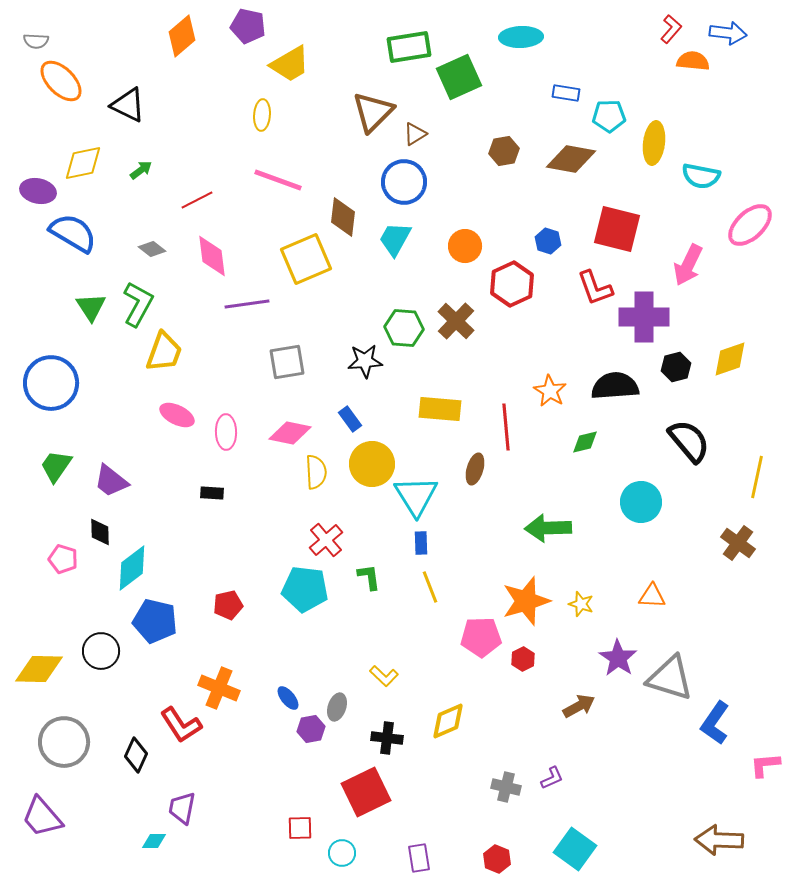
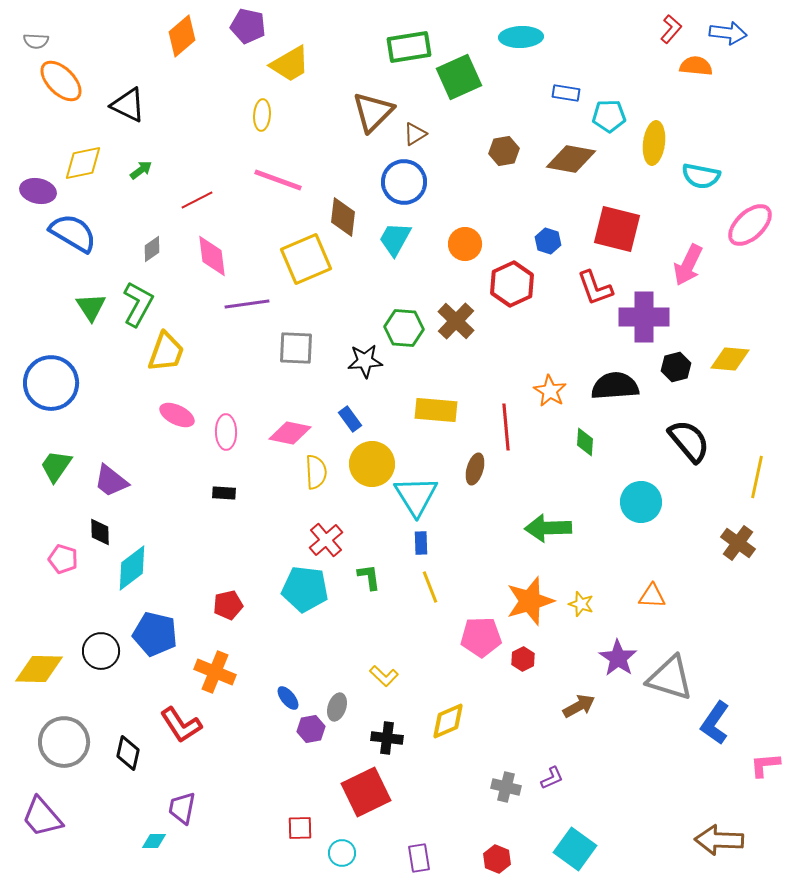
orange semicircle at (693, 61): moved 3 px right, 5 px down
orange circle at (465, 246): moved 2 px up
gray diamond at (152, 249): rotated 72 degrees counterclockwise
yellow trapezoid at (164, 352): moved 2 px right
yellow diamond at (730, 359): rotated 24 degrees clockwise
gray square at (287, 362): moved 9 px right, 14 px up; rotated 12 degrees clockwise
yellow rectangle at (440, 409): moved 4 px left, 1 px down
green diamond at (585, 442): rotated 72 degrees counterclockwise
black rectangle at (212, 493): moved 12 px right
orange star at (526, 601): moved 4 px right
blue pentagon at (155, 621): moved 13 px down
orange cross at (219, 688): moved 4 px left, 16 px up
black diamond at (136, 755): moved 8 px left, 2 px up; rotated 12 degrees counterclockwise
